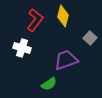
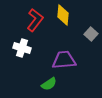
yellow diamond: moved 1 px up; rotated 10 degrees counterclockwise
gray square: moved 1 px right, 4 px up
purple trapezoid: moved 2 px left; rotated 15 degrees clockwise
